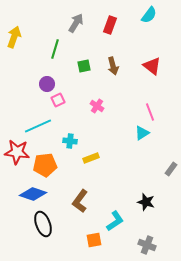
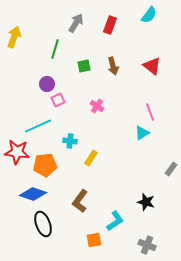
yellow rectangle: rotated 35 degrees counterclockwise
